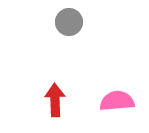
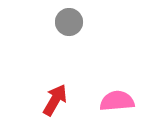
red arrow: rotated 32 degrees clockwise
